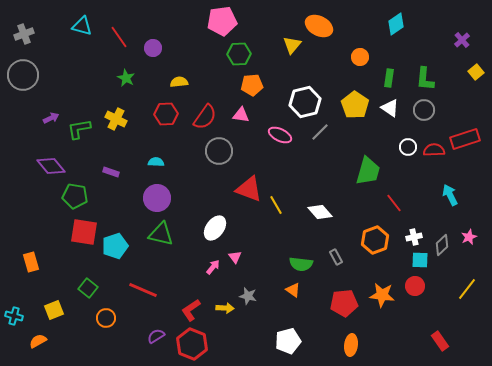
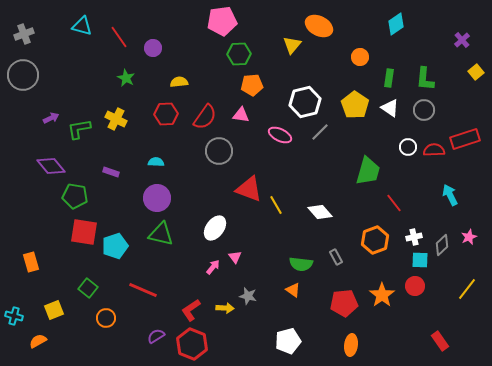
orange star at (382, 295): rotated 30 degrees clockwise
